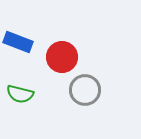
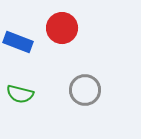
red circle: moved 29 px up
